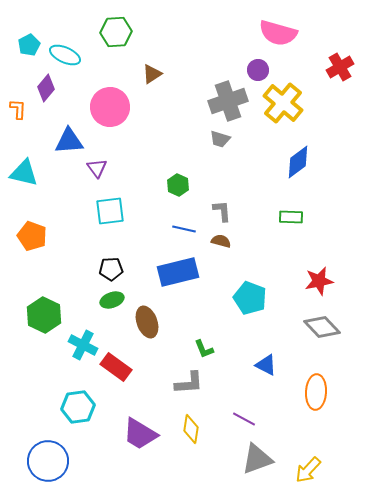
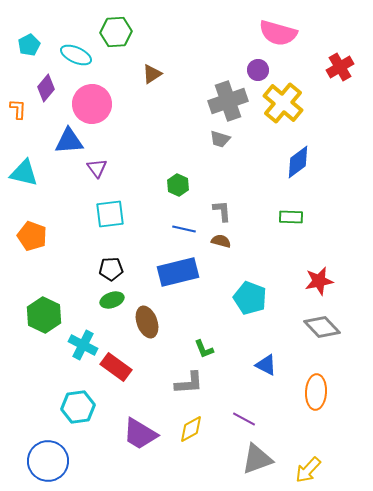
cyan ellipse at (65, 55): moved 11 px right
pink circle at (110, 107): moved 18 px left, 3 px up
cyan square at (110, 211): moved 3 px down
yellow diamond at (191, 429): rotated 52 degrees clockwise
